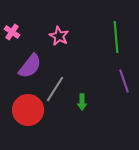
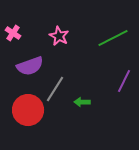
pink cross: moved 1 px right, 1 px down
green line: moved 3 px left, 1 px down; rotated 68 degrees clockwise
purple semicircle: rotated 32 degrees clockwise
purple line: rotated 45 degrees clockwise
green arrow: rotated 91 degrees clockwise
